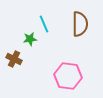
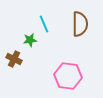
green star: moved 1 px down
